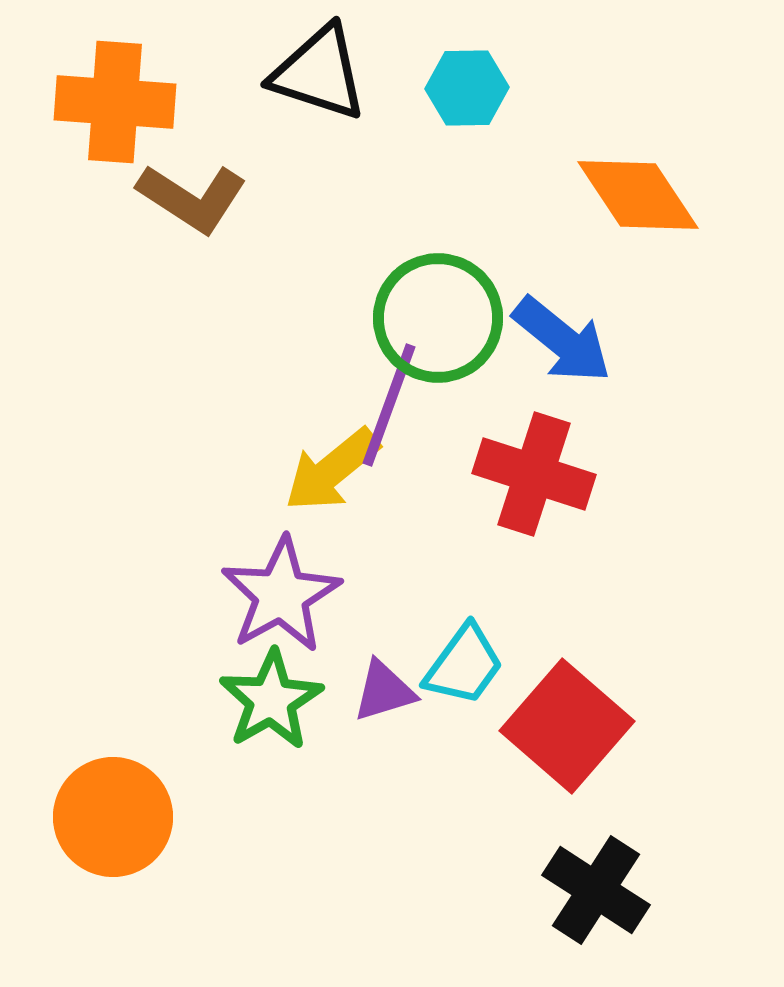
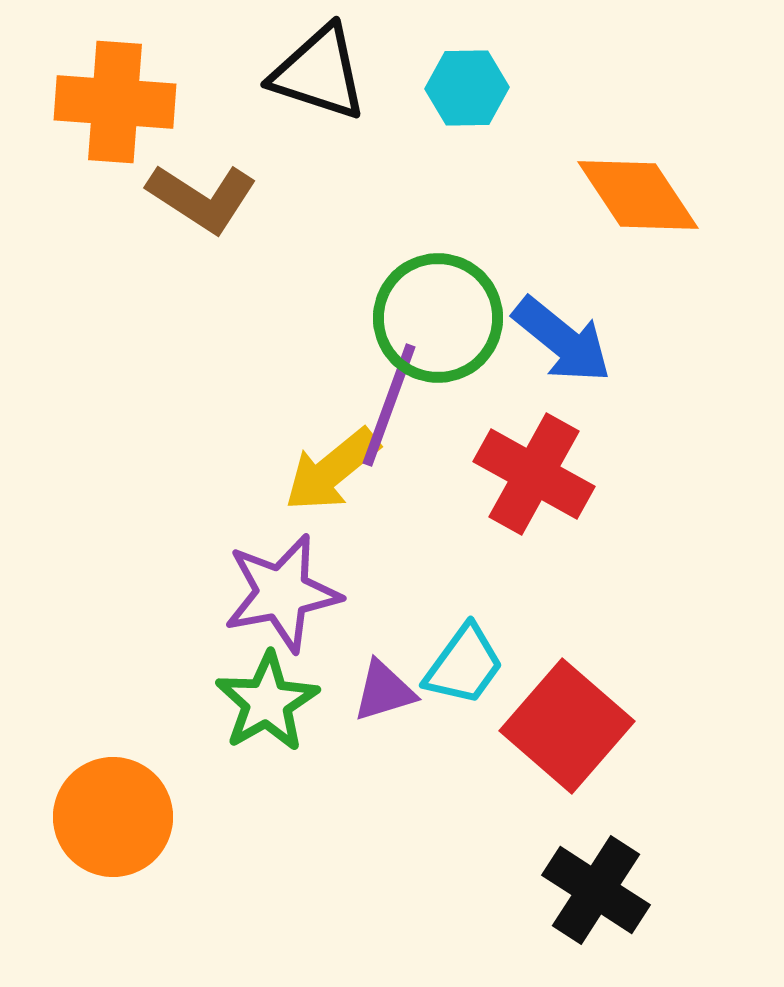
brown L-shape: moved 10 px right
red cross: rotated 11 degrees clockwise
purple star: moved 1 px right, 2 px up; rotated 18 degrees clockwise
green star: moved 4 px left, 2 px down
